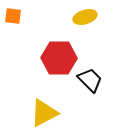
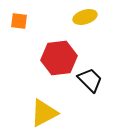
orange square: moved 6 px right, 5 px down
red hexagon: rotated 8 degrees counterclockwise
